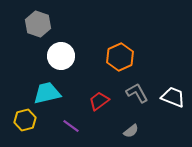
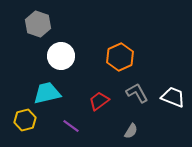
gray semicircle: rotated 21 degrees counterclockwise
